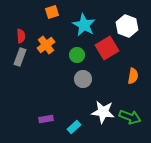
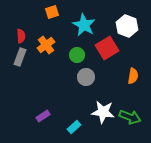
gray circle: moved 3 px right, 2 px up
purple rectangle: moved 3 px left, 3 px up; rotated 24 degrees counterclockwise
